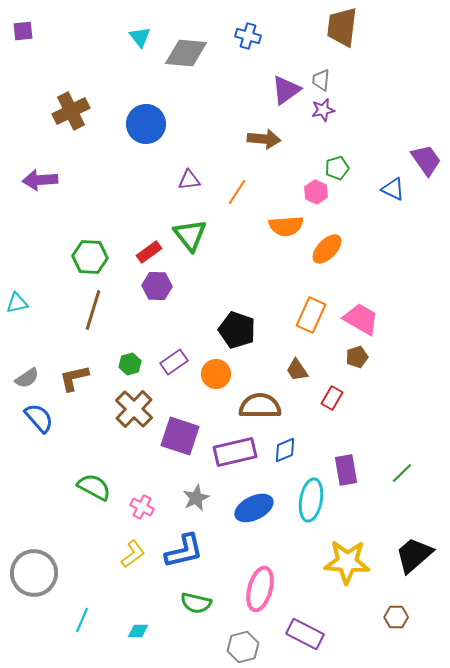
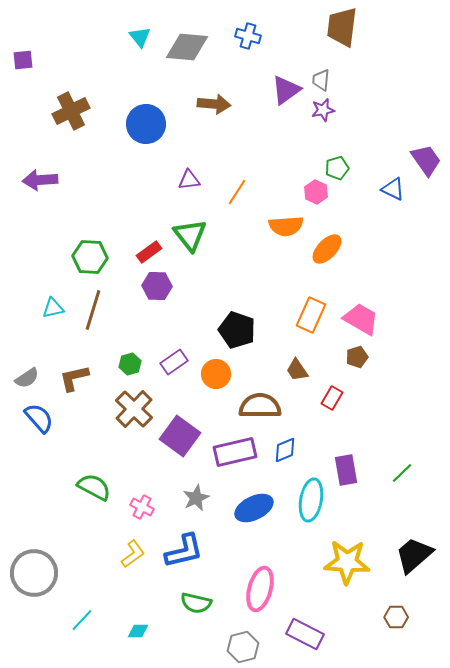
purple square at (23, 31): moved 29 px down
gray diamond at (186, 53): moved 1 px right, 6 px up
brown arrow at (264, 139): moved 50 px left, 35 px up
cyan triangle at (17, 303): moved 36 px right, 5 px down
purple square at (180, 436): rotated 18 degrees clockwise
cyan line at (82, 620): rotated 20 degrees clockwise
